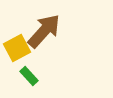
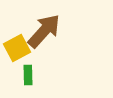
green rectangle: moved 1 px left, 1 px up; rotated 42 degrees clockwise
